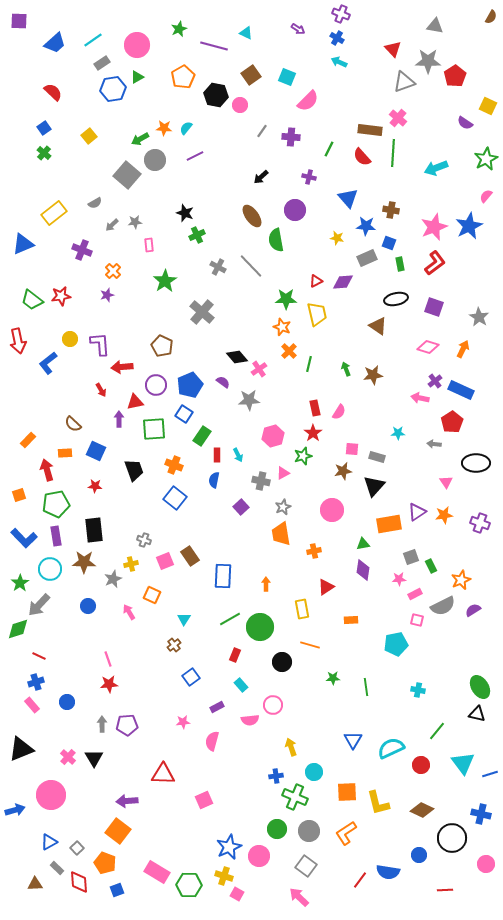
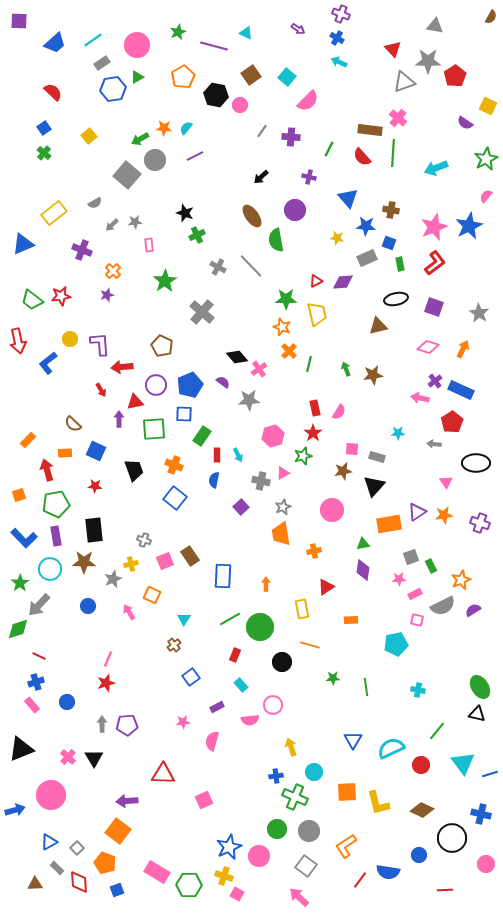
green star at (179, 29): moved 1 px left, 3 px down
cyan square at (287, 77): rotated 18 degrees clockwise
gray star at (479, 317): moved 4 px up
brown triangle at (378, 326): rotated 48 degrees counterclockwise
blue square at (184, 414): rotated 30 degrees counterclockwise
pink line at (108, 659): rotated 42 degrees clockwise
red star at (109, 684): moved 3 px left, 1 px up; rotated 12 degrees counterclockwise
orange L-shape at (346, 833): moved 13 px down
